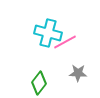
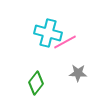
green diamond: moved 3 px left
